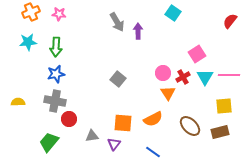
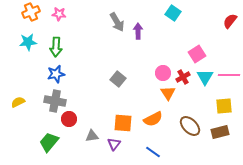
yellow semicircle: rotated 24 degrees counterclockwise
